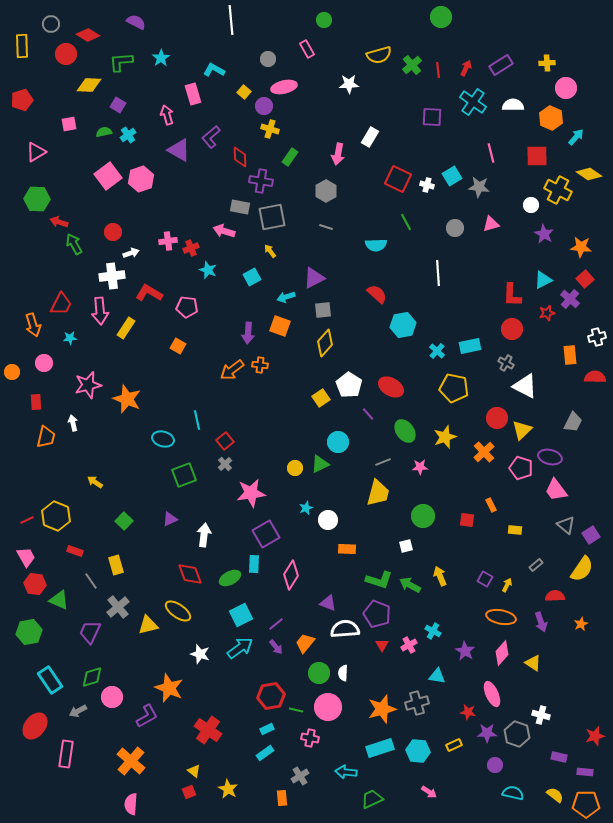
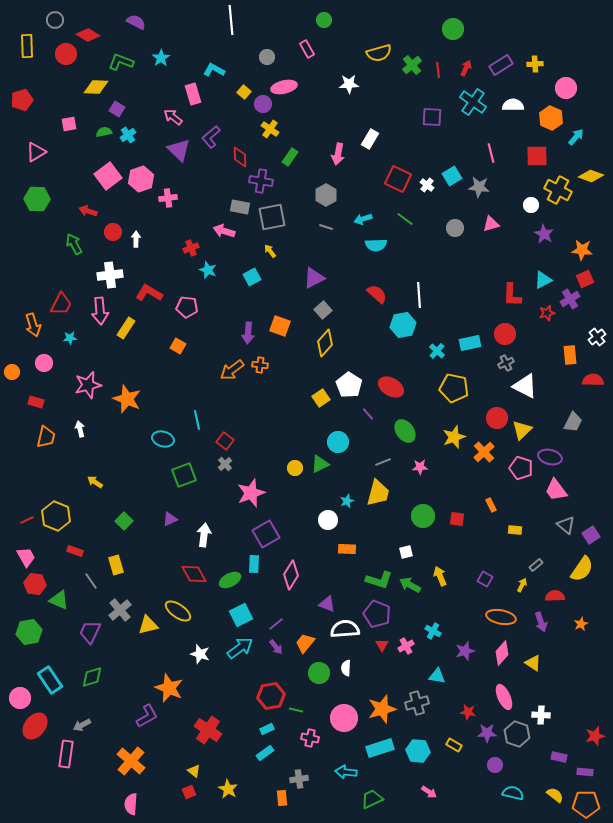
green circle at (441, 17): moved 12 px right, 12 px down
gray circle at (51, 24): moved 4 px right, 4 px up
yellow rectangle at (22, 46): moved 5 px right
yellow semicircle at (379, 55): moved 2 px up
gray circle at (268, 59): moved 1 px left, 2 px up
green L-shape at (121, 62): rotated 25 degrees clockwise
yellow cross at (547, 63): moved 12 px left, 1 px down
yellow diamond at (89, 85): moved 7 px right, 2 px down
purple square at (118, 105): moved 1 px left, 4 px down
purple circle at (264, 106): moved 1 px left, 2 px up
pink arrow at (167, 115): moved 6 px right, 2 px down; rotated 36 degrees counterclockwise
yellow cross at (270, 129): rotated 18 degrees clockwise
white rectangle at (370, 137): moved 2 px down
purple triangle at (179, 150): rotated 15 degrees clockwise
yellow diamond at (589, 174): moved 2 px right, 2 px down; rotated 15 degrees counterclockwise
white cross at (427, 185): rotated 24 degrees clockwise
gray hexagon at (326, 191): moved 4 px down
red arrow at (59, 222): moved 29 px right, 11 px up
green line at (406, 222): moved 1 px left, 3 px up; rotated 24 degrees counterclockwise
pink cross at (168, 241): moved 43 px up
orange star at (581, 247): moved 1 px right, 3 px down
white arrow at (131, 253): moved 5 px right, 14 px up; rotated 70 degrees counterclockwise
white line at (438, 273): moved 19 px left, 22 px down
white cross at (112, 276): moved 2 px left, 1 px up
red square at (585, 279): rotated 18 degrees clockwise
cyan arrow at (286, 297): moved 77 px right, 78 px up
purple cross at (570, 299): rotated 18 degrees clockwise
gray square at (323, 310): rotated 36 degrees counterclockwise
red circle at (512, 329): moved 7 px left, 5 px down
white cross at (597, 337): rotated 24 degrees counterclockwise
cyan rectangle at (470, 346): moved 3 px up
gray cross at (506, 363): rotated 35 degrees clockwise
red semicircle at (595, 377): moved 2 px left, 3 px down
red rectangle at (36, 402): rotated 70 degrees counterclockwise
white arrow at (73, 423): moved 7 px right, 6 px down
yellow star at (445, 437): moved 9 px right
red square at (225, 441): rotated 12 degrees counterclockwise
pink star at (251, 493): rotated 12 degrees counterclockwise
cyan star at (306, 508): moved 41 px right, 7 px up
red square at (467, 520): moved 10 px left, 1 px up
white square at (406, 546): moved 6 px down
red diamond at (190, 574): moved 4 px right; rotated 8 degrees counterclockwise
green ellipse at (230, 578): moved 2 px down
yellow arrow at (507, 585): moved 15 px right
purple triangle at (328, 603): moved 1 px left, 1 px down
gray cross at (118, 607): moved 2 px right, 3 px down
pink cross at (409, 645): moved 3 px left, 1 px down
purple star at (465, 651): rotated 24 degrees clockwise
white semicircle at (343, 673): moved 3 px right, 5 px up
pink ellipse at (492, 694): moved 12 px right, 3 px down
pink circle at (112, 697): moved 92 px left, 1 px down
pink circle at (328, 707): moved 16 px right, 11 px down
gray arrow at (78, 711): moved 4 px right, 14 px down
white cross at (541, 715): rotated 12 degrees counterclockwise
yellow rectangle at (454, 745): rotated 56 degrees clockwise
gray cross at (300, 776): moved 1 px left, 3 px down; rotated 24 degrees clockwise
